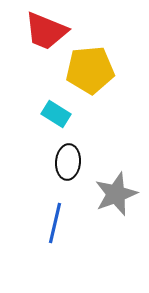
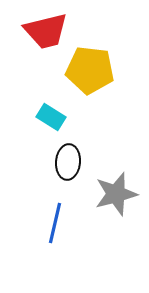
red trapezoid: rotated 36 degrees counterclockwise
yellow pentagon: rotated 12 degrees clockwise
cyan rectangle: moved 5 px left, 3 px down
gray star: rotated 6 degrees clockwise
